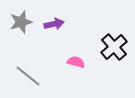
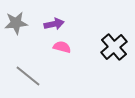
gray star: moved 5 px left, 1 px down; rotated 10 degrees clockwise
pink semicircle: moved 14 px left, 15 px up
